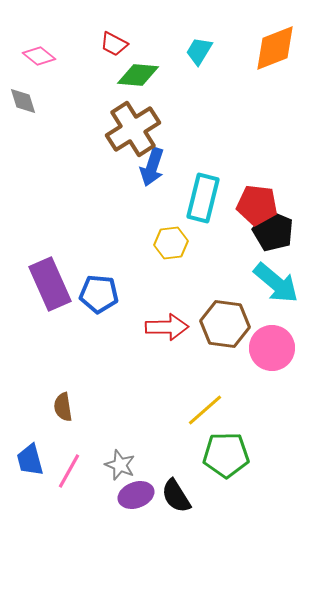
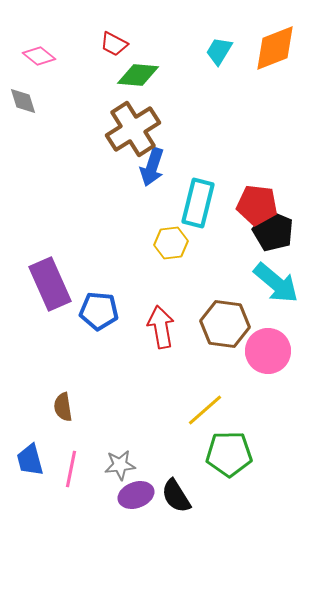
cyan trapezoid: moved 20 px right
cyan rectangle: moved 5 px left, 5 px down
blue pentagon: moved 17 px down
red arrow: moved 6 px left; rotated 99 degrees counterclockwise
pink circle: moved 4 px left, 3 px down
green pentagon: moved 3 px right, 1 px up
gray star: rotated 28 degrees counterclockwise
pink line: moved 2 px right, 2 px up; rotated 18 degrees counterclockwise
